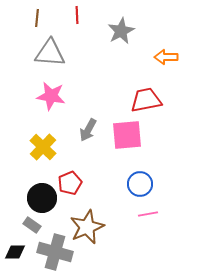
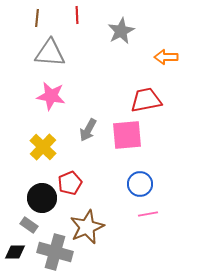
gray rectangle: moved 3 px left
